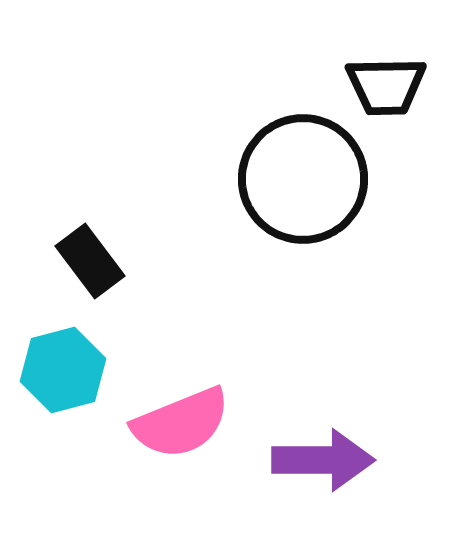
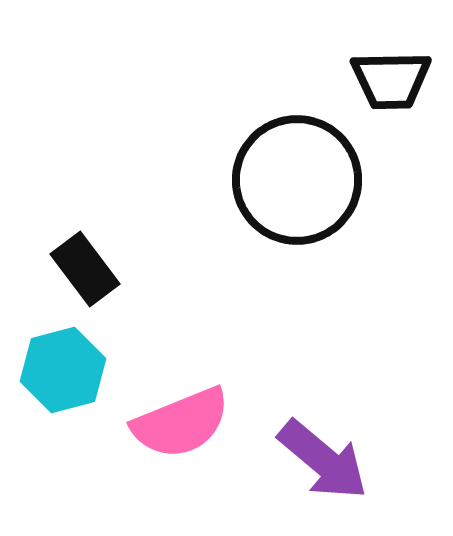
black trapezoid: moved 5 px right, 6 px up
black circle: moved 6 px left, 1 px down
black rectangle: moved 5 px left, 8 px down
purple arrow: rotated 40 degrees clockwise
